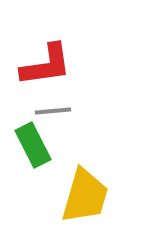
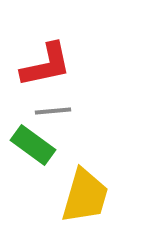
red L-shape: rotated 4 degrees counterclockwise
green rectangle: rotated 27 degrees counterclockwise
